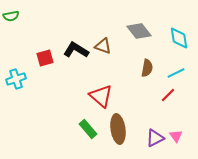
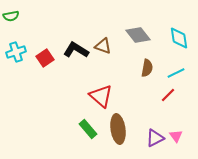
gray diamond: moved 1 px left, 4 px down
red square: rotated 18 degrees counterclockwise
cyan cross: moved 27 px up
